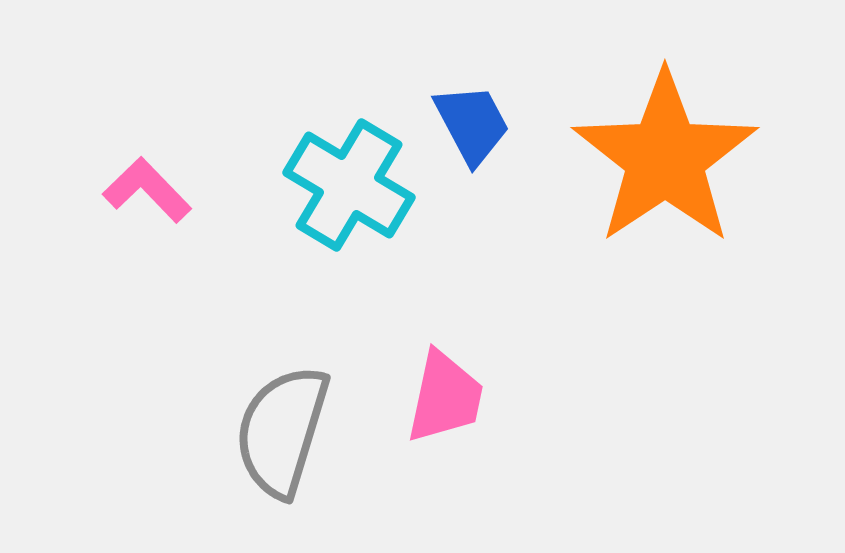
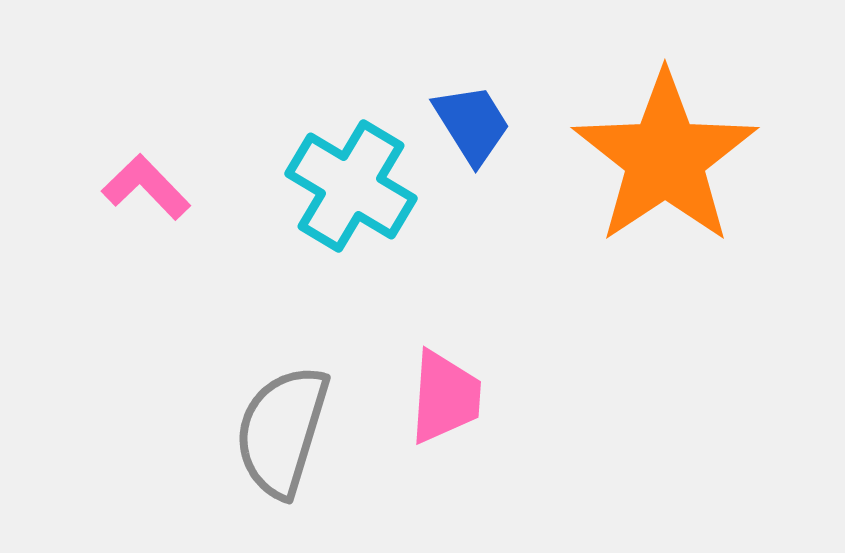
blue trapezoid: rotated 4 degrees counterclockwise
cyan cross: moved 2 px right, 1 px down
pink L-shape: moved 1 px left, 3 px up
pink trapezoid: rotated 8 degrees counterclockwise
